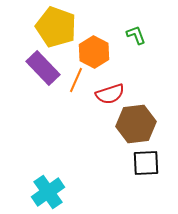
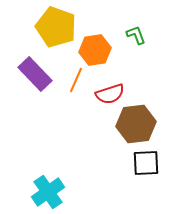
orange hexagon: moved 1 px right, 2 px up; rotated 24 degrees clockwise
purple rectangle: moved 8 px left, 6 px down
